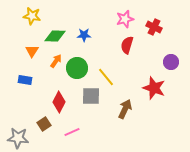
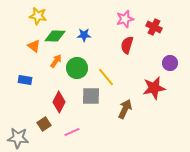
yellow star: moved 6 px right
orange triangle: moved 2 px right, 5 px up; rotated 24 degrees counterclockwise
purple circle: moved 1 px left, 1 px down
red star: rotated 30 degrees counterclockwise
